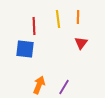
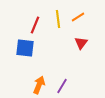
orange line: rotated 56 degrees clockwise
red line: moved 1 px right, 1 px up; rotated 24 degrees clockwise
blue square: moved 1 px up
purple line: moved 2 px left, 1 px up
